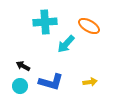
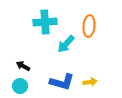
orange ellipse: rotated 65 degrees clockwise
blue L-shape: moved 11 px right
